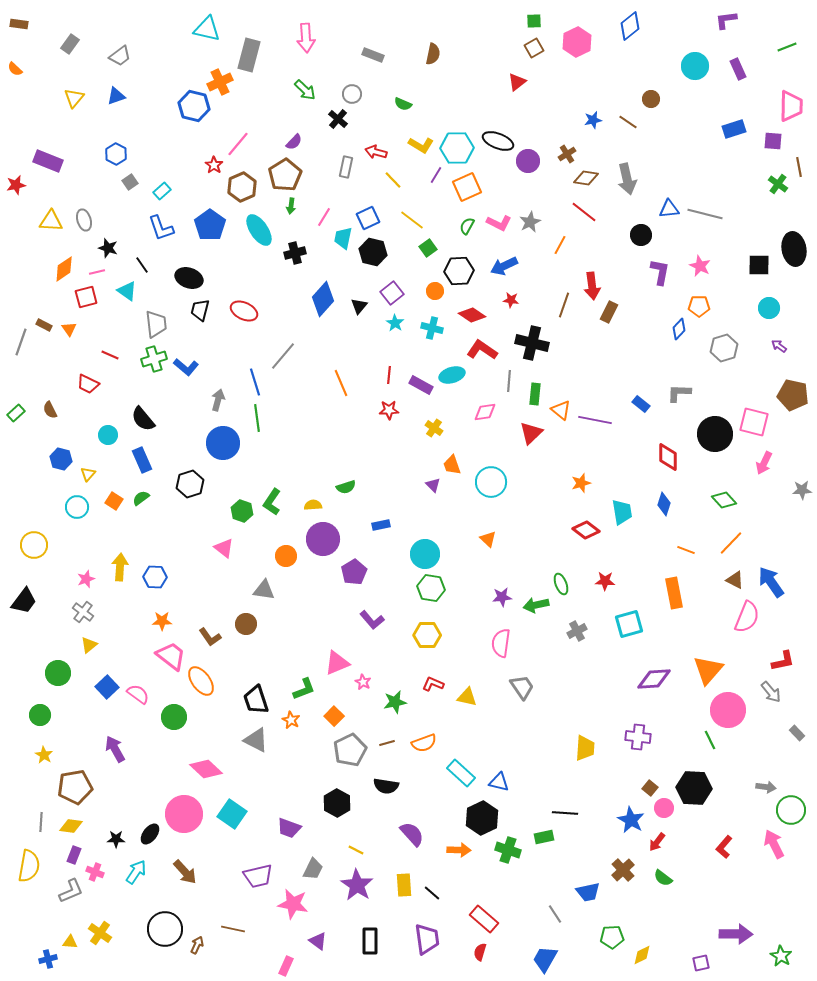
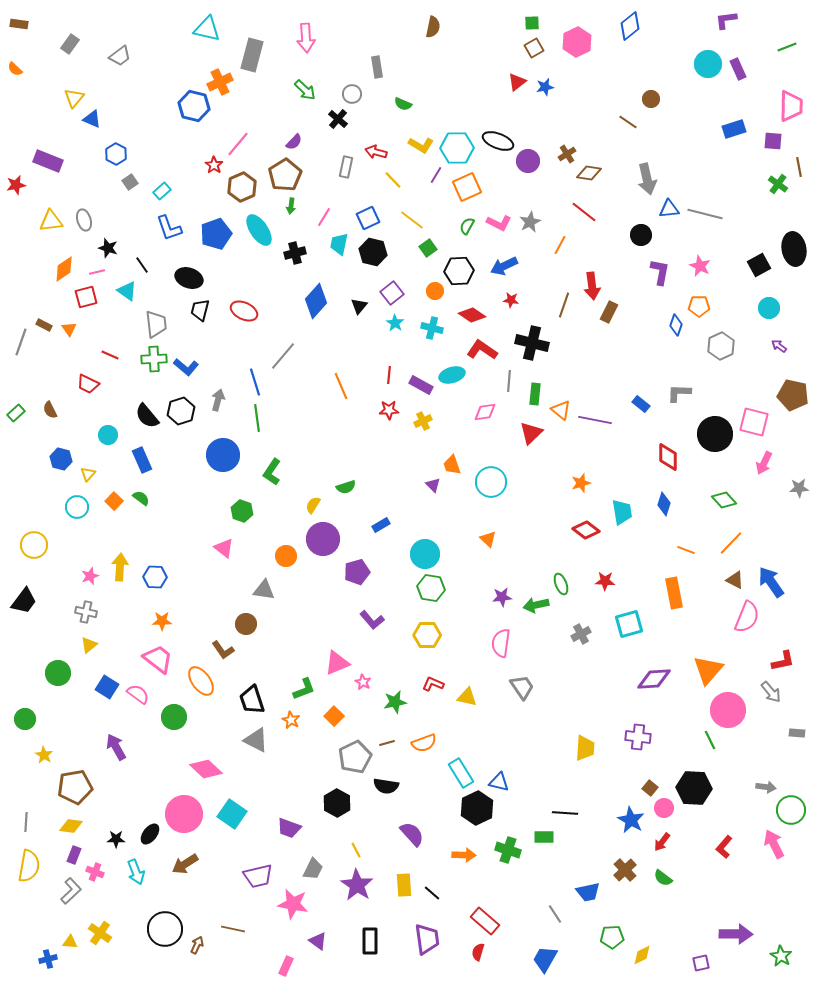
green square at (534, 21): moved 2 px left, 2 px down
brown semicircle at (433, 54): moved 27 px up
gray rectangle at (249, 55): moved 3 px right
gray rectangle at (373, 55): moved 4 px right, 12 px down; rotated 60 degrees clockwise
cyan circle at (695, 66): moved 13 px right, 2 px up
blue triangle at (116, 96): moved 24 px left, 23 px down; rotated 42 degrees clockwise
blue star at (593, 120): moved 48 px left, 33 px up
brown diamond at (586, 178): moved 3 px right, 5 px up
gray arrow at (627, 179): moved 20 px right
yellow triangle at (51, 221): rotated 10 degrees counterclockwise
blue pentagon at (210, 225): moved 6 px right, 9 px down; rotated 16 degrees clockwise
blue L-shape at (161, 228): moved 8 px right
cyan trapezoid at (343, 238): moved 4 px left, 6 px down
black square at (759, 265): rotated 30 degrees counterclockwise
blue diamond at (323, 299): moved 7 px left, 2 px down
blue diamond at (679, 329): moved 3 px left, 4 px up; rotated 25 degrees counterclockwise
gray hexagon at (724, 348): moved 3 px left, 2 px up; rotated 8 degrees counterclockwise
green cross at (154, 359): rotated 15 degrees clockwise
orange line at (341, 383): moved 3 px down
black semicircle at (143, 419): moved 4 px right, 3 px up
yellow cross at (434, 428): moved 11 px left, 7 px up; rotated 30 degrees clockwise
blue circle at (223, 443): moved 12 px down
black hexagon at (190, 484): moved 9 px left, 73 px up
gray star at (802, 490): moved 3 px left, 2 px up
green semicircle at (141, 498): rotated 72 degrees clockwise
orange square at (114, 501): rotated 12 degrees clockwise
green L-shape at (272, 502): moved 30 px up
yellow semicircle at (313, 505): rotated 54 degrees counterclockwise
blue rectangle at (381, 525): rotated 18 degrees counterclockwise
purple pentagon at (354, 572): moved 3 px right; rotated 15 degrees clockwise
pink star at (86, 579): moved 4 px right, 3 px up
gray cross at (83, 612): moved 3 px right; rotated 25 degrees counterclockwise
gray cross at (577, 631): moved 4 px right, 3 px down
brown L-shape at (210, 637): moved 13 px right, 13 px down
pink trapezoid at (171, 656): moved 13 px left, 3 px down
blue square at (107, 687): rotated 15 degrees counterclockwise
black trapezoid at (256, 700): moved 4 px left
green circle at (40, 715): moved 15 px left, 4 px down
gray rectangle at (797, 733): rotated 42 degrees counterclockwise
purple arrow at (115, 749): moved 1 px right, 2 px up
gray pentagon at (350, 750): moved 5 px right, 7 px down
cyan rectangle at (461, 773): rotated 16 degrees clockwise
black hexagon at (482, 818): moved 5 px left, 10 px up
gray line at (41, 822): moved 15 px left
green rectangle at (544, 837): rotated 12 degrees clockwise
red arrow at (657, 842): moved 5 px right
yellow line at (356, 850): rotated 35 degrees clockwise
orange arrow at (459, 850): moved 5 px right, 5 px down
brown cross at (623, 870): moved 2 px right
cyan arrow at (136, 872): rotated 125 degrees clockwise
brown arrow at (185, 872): moved 8 px up; rotated 100 degrees clockwise
gray L-shape at (71, 891): rotated 20 degrees counterclockwise
red rectangle at (484, 919): moved 1 px right, 2 px down
red semicircle at (480, 952): moved 2 px left
